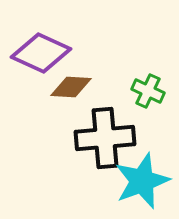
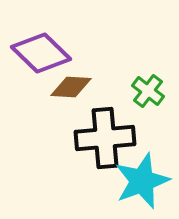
purple diamond: rotated 20 degrees clockwise
green cross: rotated 12 degrees clockwise
